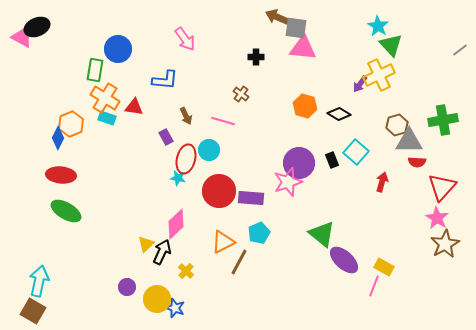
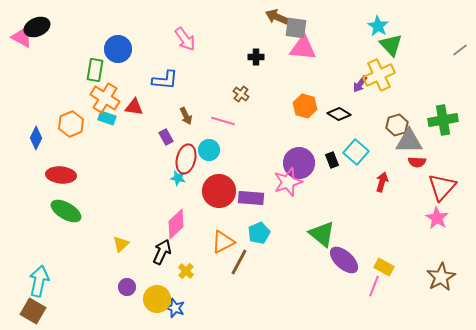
blue diamond at (58, 138): moved 22 px left
yellow triangle at (146, 244): moved 25 px left
brown star at (445, 244): moved 4 px left, 33 px down
